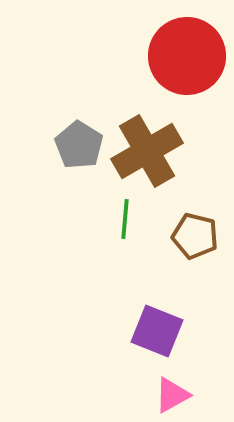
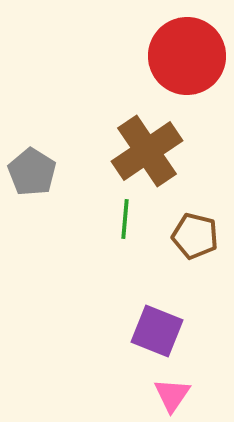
gray pentagon: moved 47 px left, 27 px down
brown cross: rotated 4 degrees counterclockwise
pink triangle: rotated 27 degrees counterclockwise
